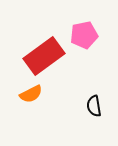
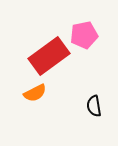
red rectangle: moved 5 px right
orange semicircle: moved 4 px right, 1 px up
